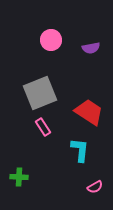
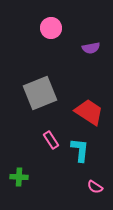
pink circle: moved 12 px up
pink rectangle: moved 8 px right, 13 px down
pink semicircle: rotated 63 degrees clockwise
